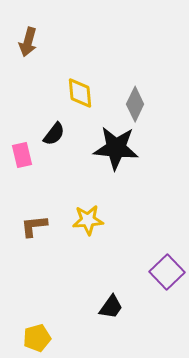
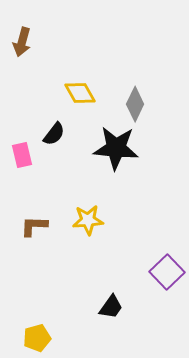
brown arrow: moved 6 px left
yellow diamond: rotated 24 degrees counterclockwise
brown L-shape: rotated 8 degrees clockwise
